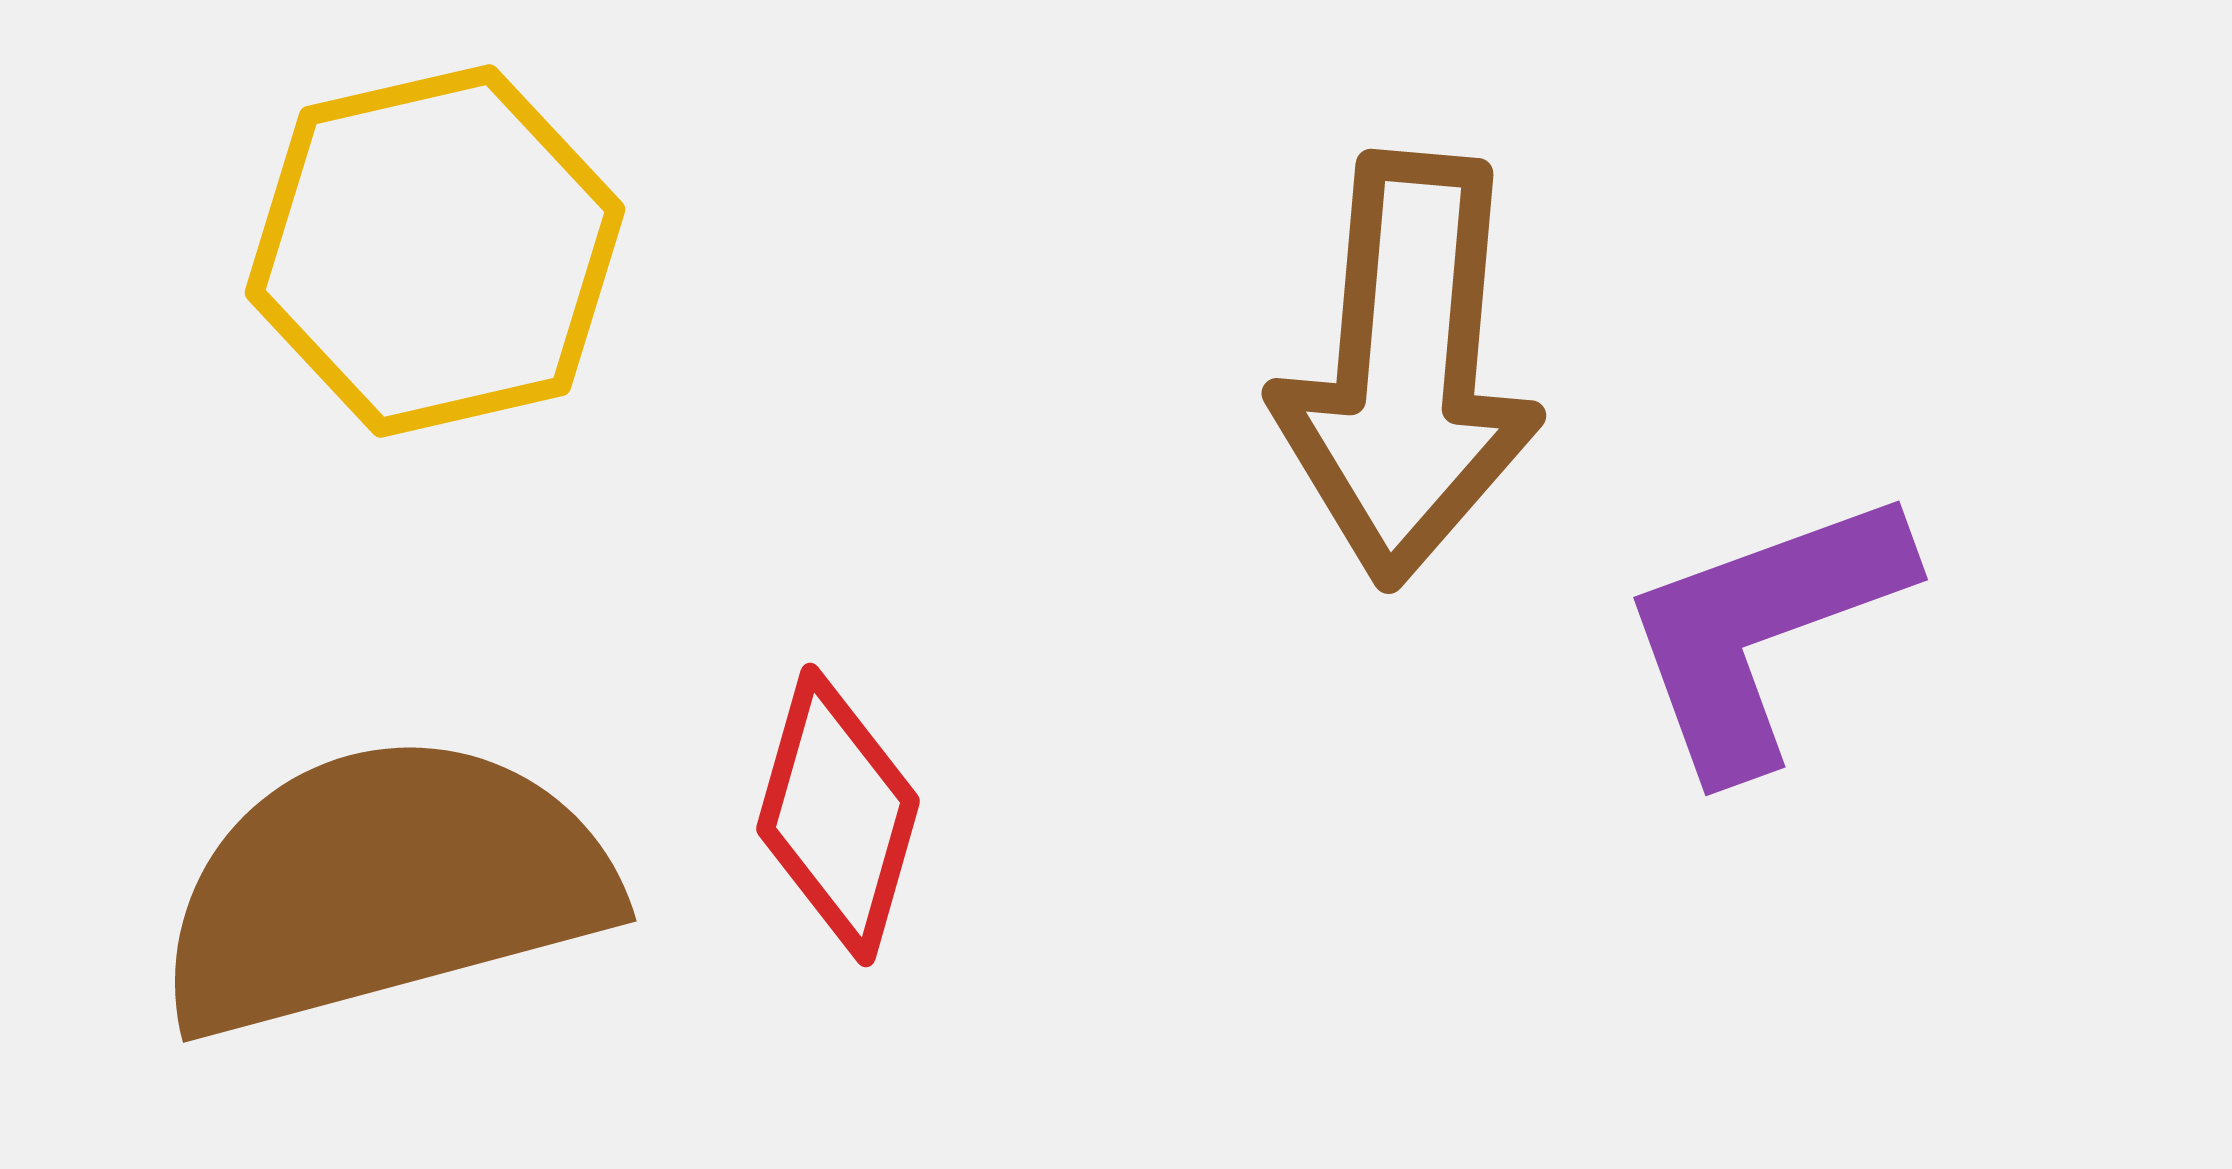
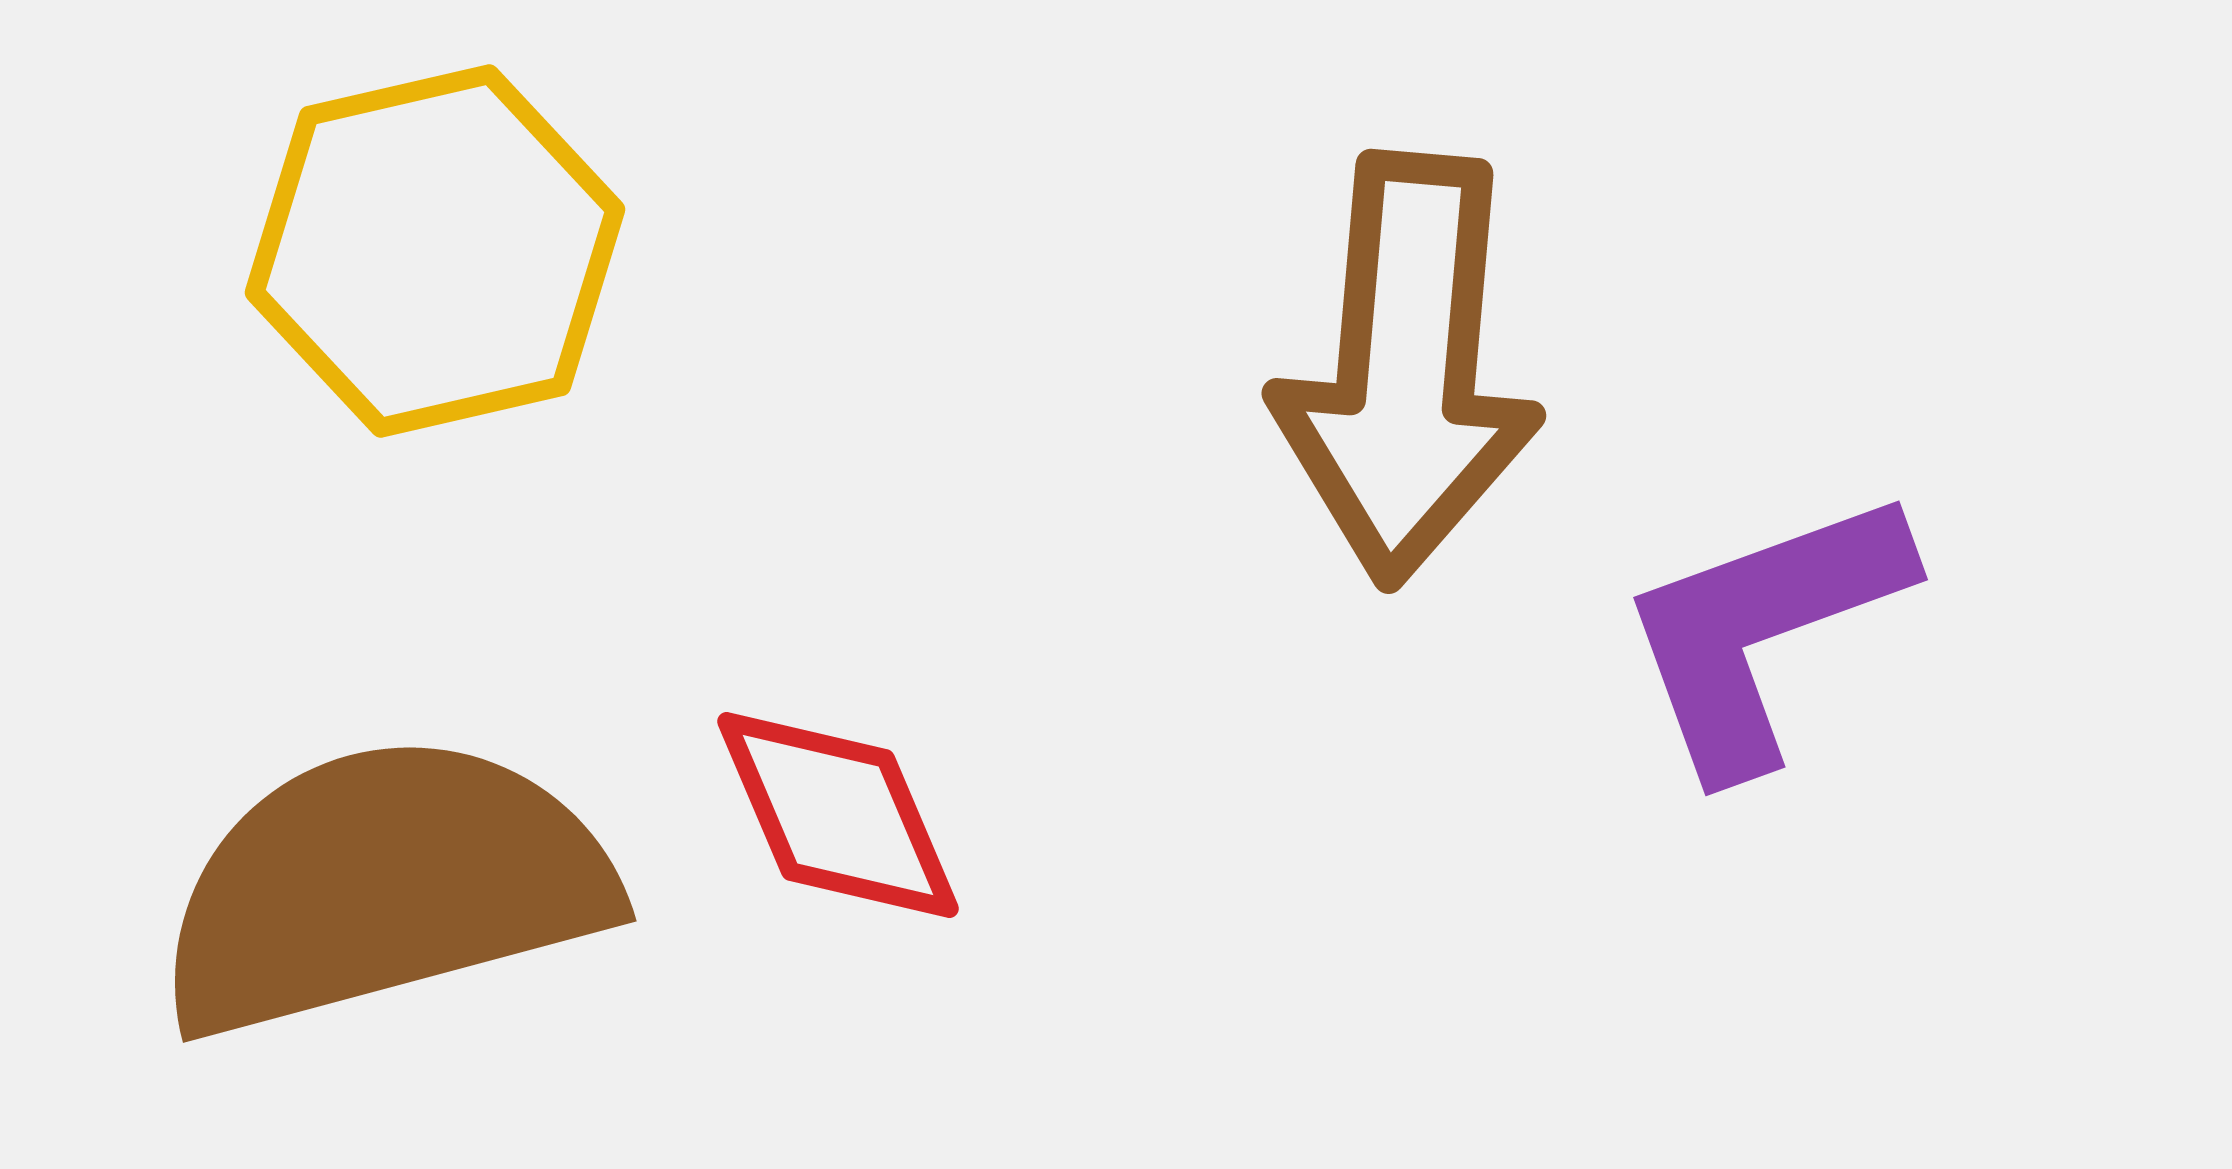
red diamond: rotated 39 degrees counterclockwise
